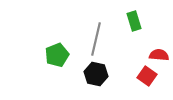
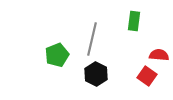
green rectangle: rotated 24 degrees clockwise
gray line: moved 4 px left
black hexagon: rotated 15 degrees clockwise
